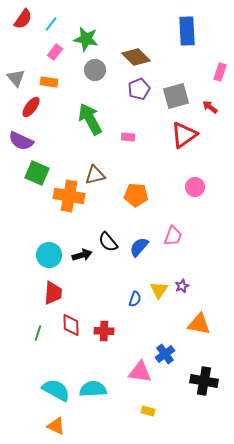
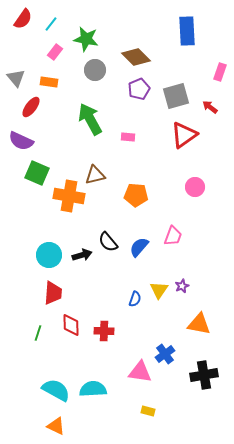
black cross at (204, 381): moved 6 px up; rotated 20 degrees counterclockwise
